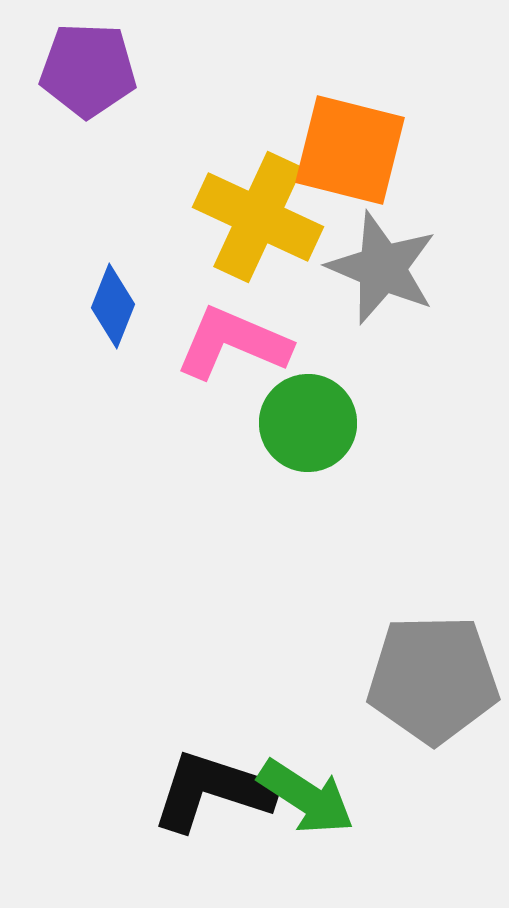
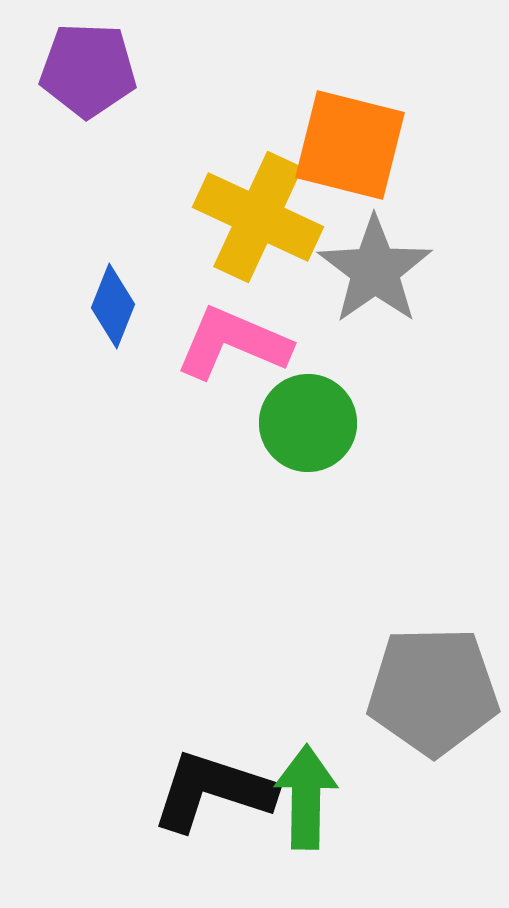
orange square: moved 5 px up
gray star: moved 7 px left, 2 px down; rotated 14 degrees clockwise
gray pentagon: moved 12 px down
green arrow: rotated 122 degrees counterclockwise
